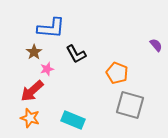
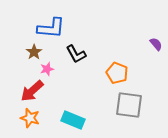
purple semicircle: moved 1 px up
gray square: moved 1 px left; rotated 8 degrees counterclockwise
